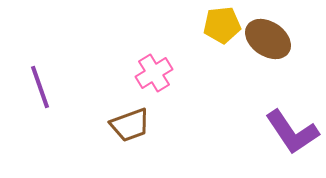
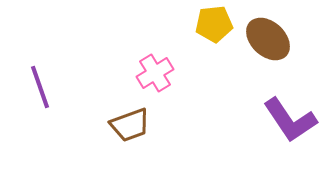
yellow pentagon: moved 8 px left, 1 px up
brown ellipse: rotated 9 degrees clockwise
pink cross: moved 1 px right
purple L-shape: moved 2 px left, 12 px up
